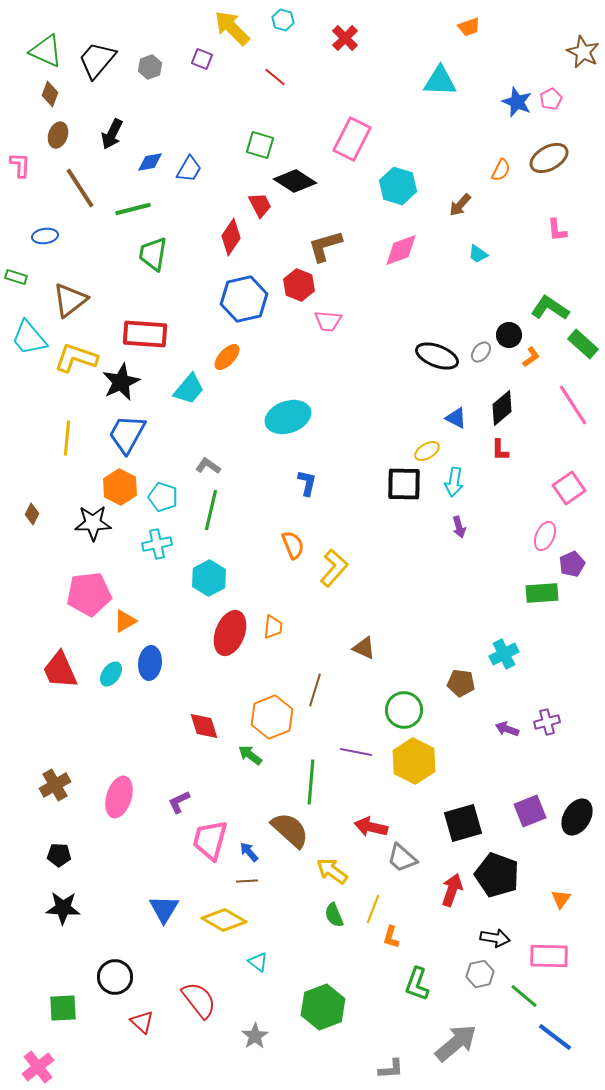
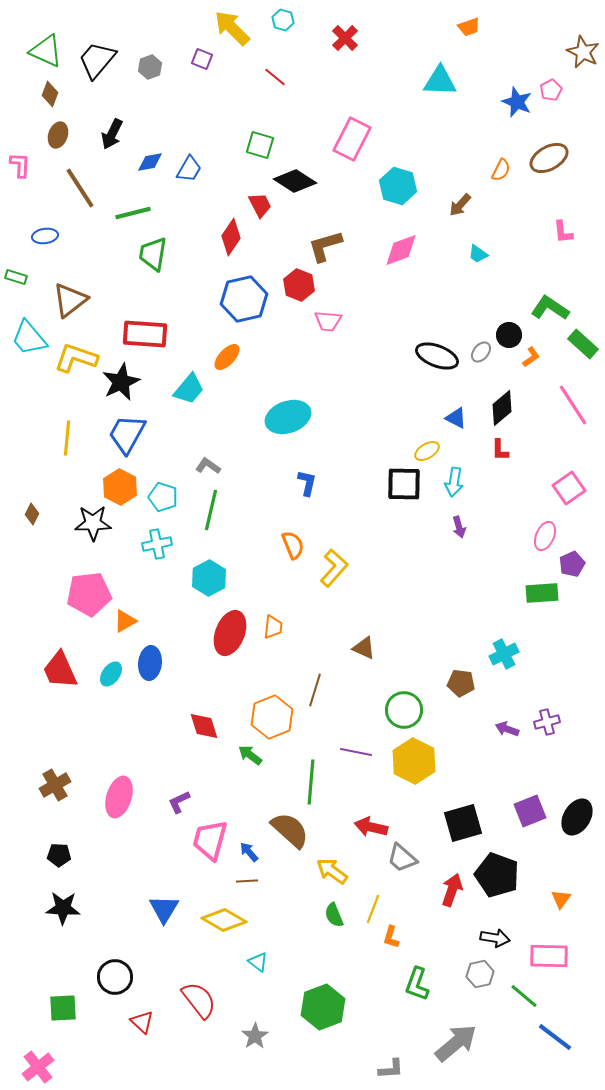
pink pentagon at (551, 99): moved 9 px up
green line at (133, 209): moved 4 px down
pink L-shape at (557, 230): moved 6 px right, 2 px down
